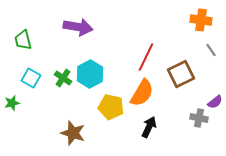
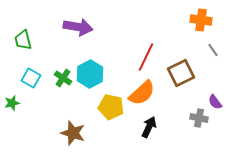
gray line: moved 2 px right
brown square: moved 1 px up
orange semicircle: rotated 16 degrees clockwise
purple semicircle: rotated 91 degrees clockwise
